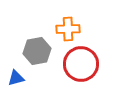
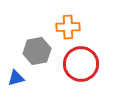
orange cross: moved 2 px up
